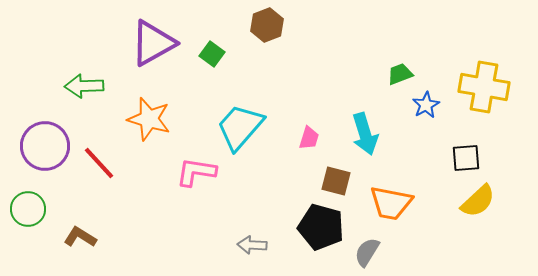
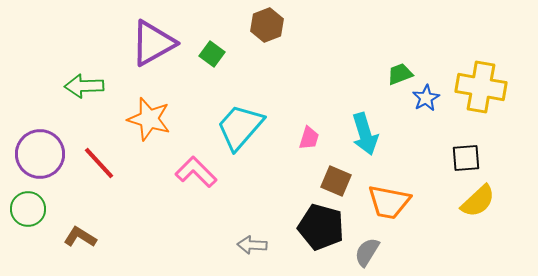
yellow cross: moved 3 px left
blue star: moved 7 px up
purple circle: moved 5 px left, 8 px down
pink L-shape: rotated 36 degrees clockwise
brown square: rotated 8 degrees clockwise
orange trapezoid: moved 2 px left, 1 px up
